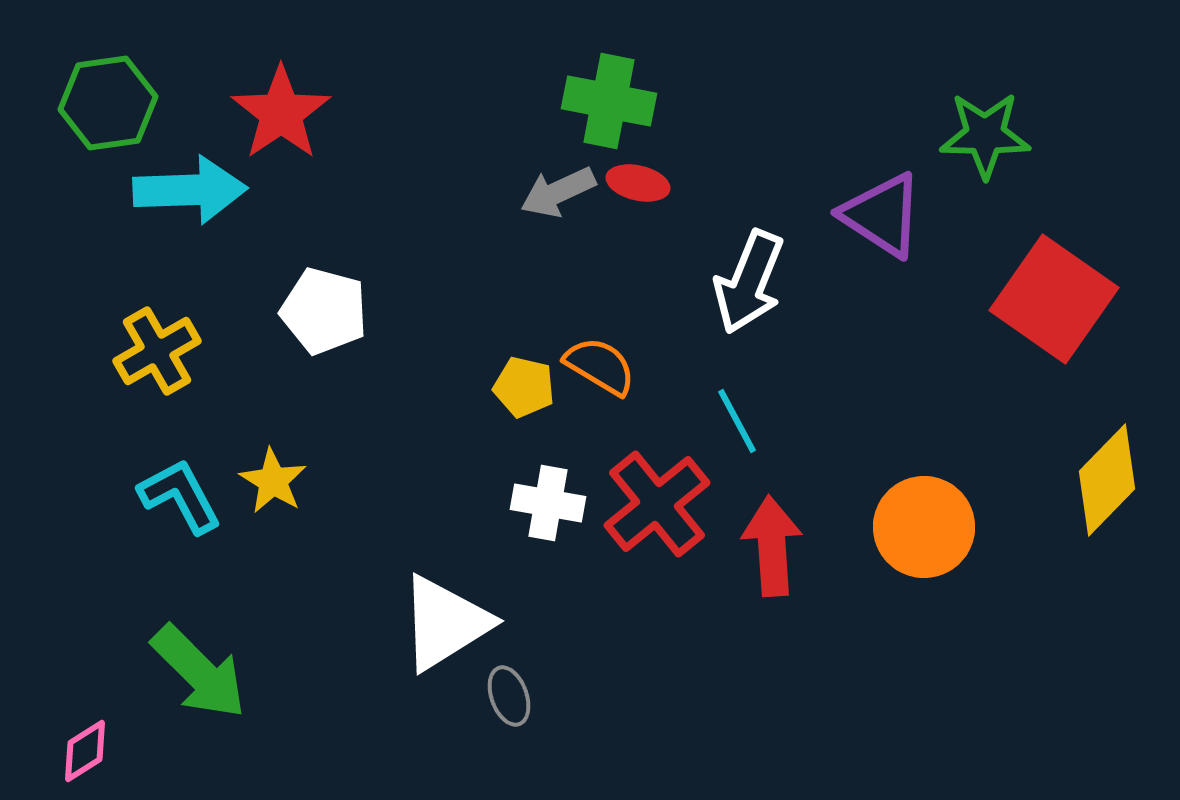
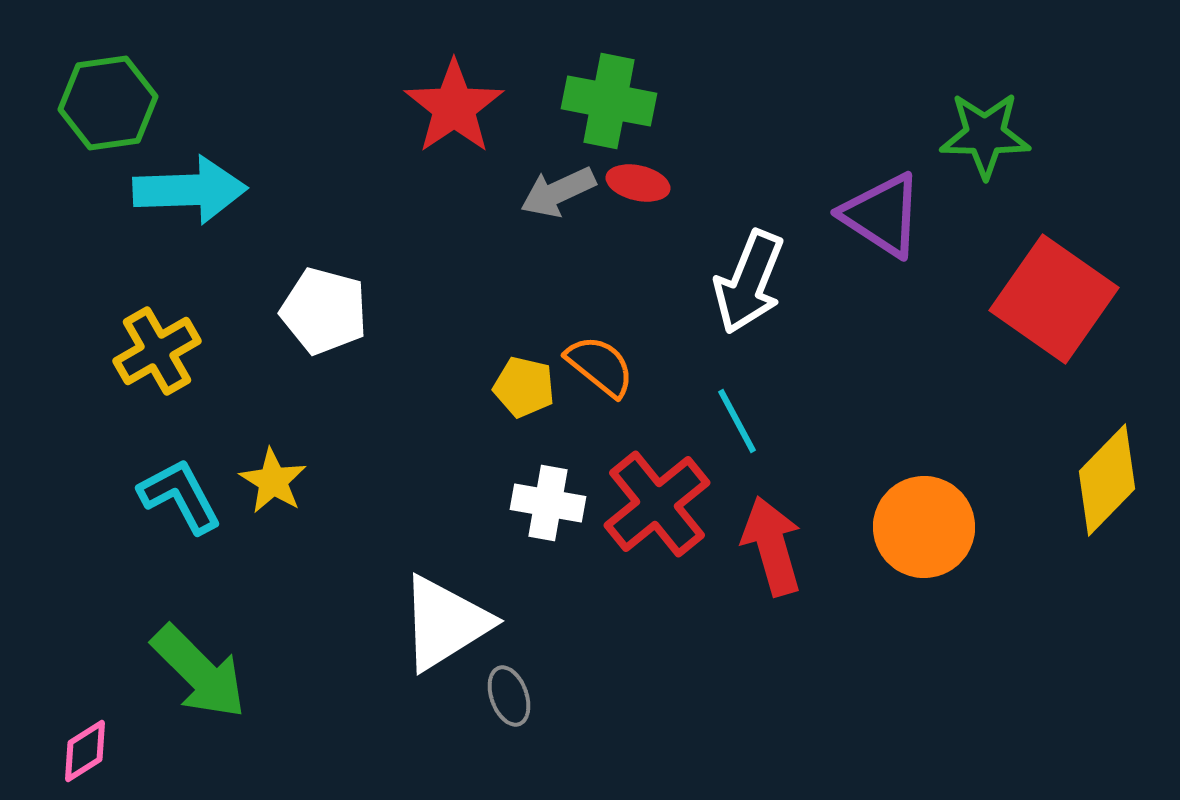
red star: moved 173 px right, 6 px up
orange semicircle: rotated 8 degrees clockwise
red arrow: rotated 12 degrees counterclockwise
